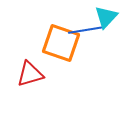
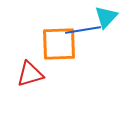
blue line: moved 3 px left
orange square: moved 2 px left, 1 px down; rotated 21 degrees counterclockwise
